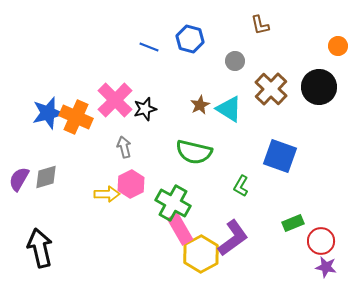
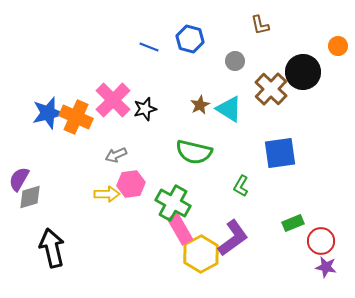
black circle: moved 16 px left, 15 px up
pink cross: moved 2 px left
gray arrow: moved 8 px left, 8 px down; rotated 100 degrees counterclockwise
blue square: moved 3 px up; rotated 28 degrees counterclockwise
gray diamond: moved 16 px left, 20 px down
pink hexagon: rotated 20 degrees clockwise
black arrow: moved 12 px right
